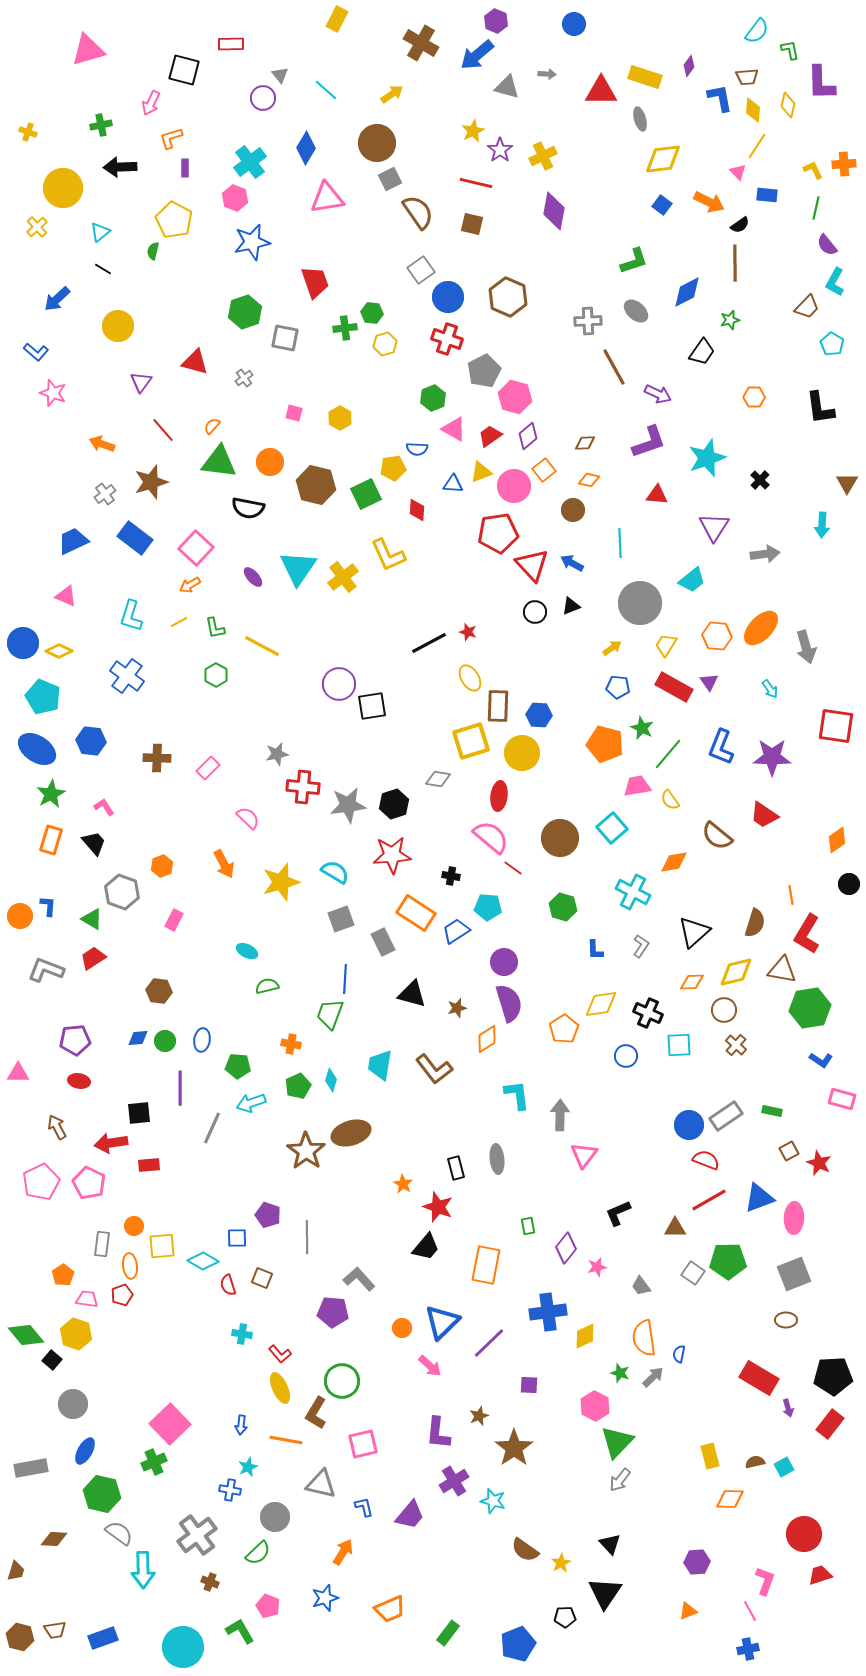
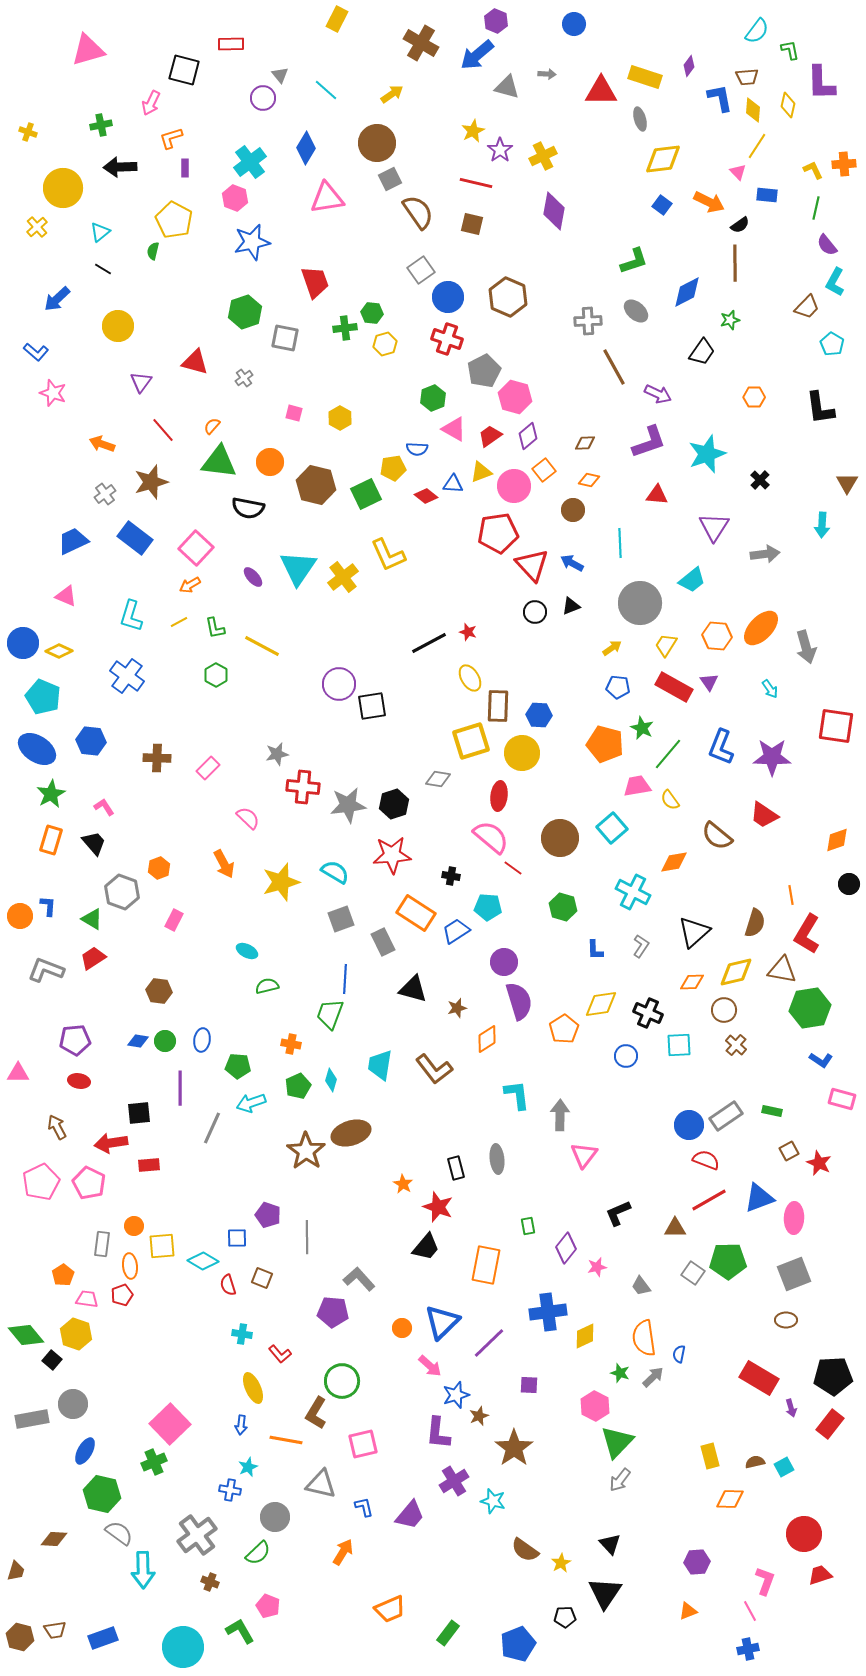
cyan star at (707, 458): moved 4 px up
red diamond at (417, 510): moved 9 px right, 14 px up; rotated 55 degrees counterclockwise
orange diamond at (837, 840): rotated 16 degrees clockwise
orange hexagon at (162, 866): moved 3 px left, 2 px down
black triangle at (412, 994): moved 1 px right, 5 px up
purple semicircle at (509, 1003): moved 10 px right, 2 px up
blue diamond at (138, 1038): moved 3 px down; rotated 15 degrees clockwise
yellow ellipse at (280, 1388): moved 27 px left
purple arrow at (788, 1408): moved 3 px right
gray rectangle at (31, 1468): moved 1 px right, 49 px up
blue star at (325, 1598): moved 131 px right, 203 px up
